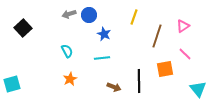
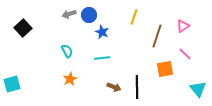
blue star: moved 2 px left, 2 px up
black line: moved 2 px left, 6 px down
